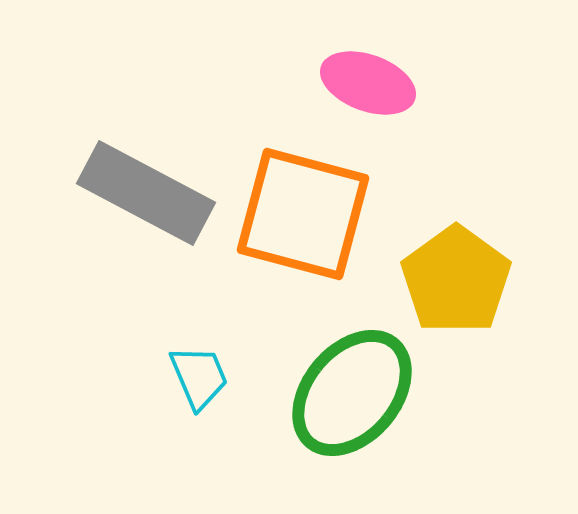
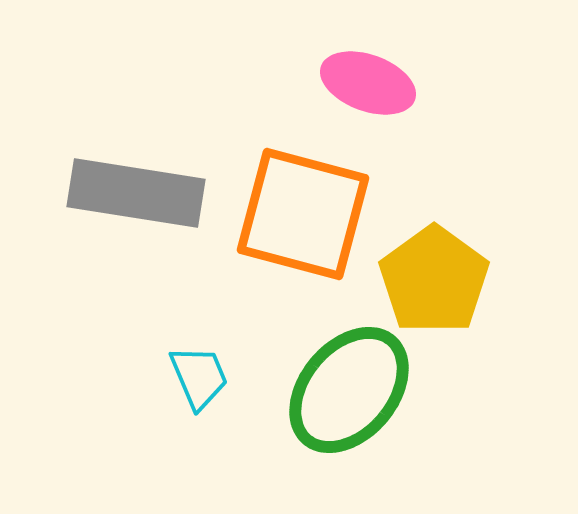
gray rectangle: moved 10 px left; rotated 19 degrees counterclockwise
yellow pentagon: moved 22 px left
green ellipse: moved 3 px left, 3 px up
